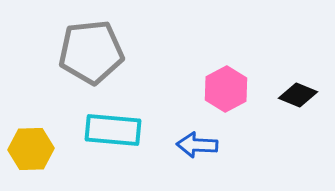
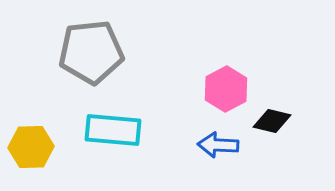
black diamond: moved 26 px left, 26 px down; rotated 9 degrees counterclockwise
blue arrow: moved 21 px right
yellow hexagon: moved 2 px up
